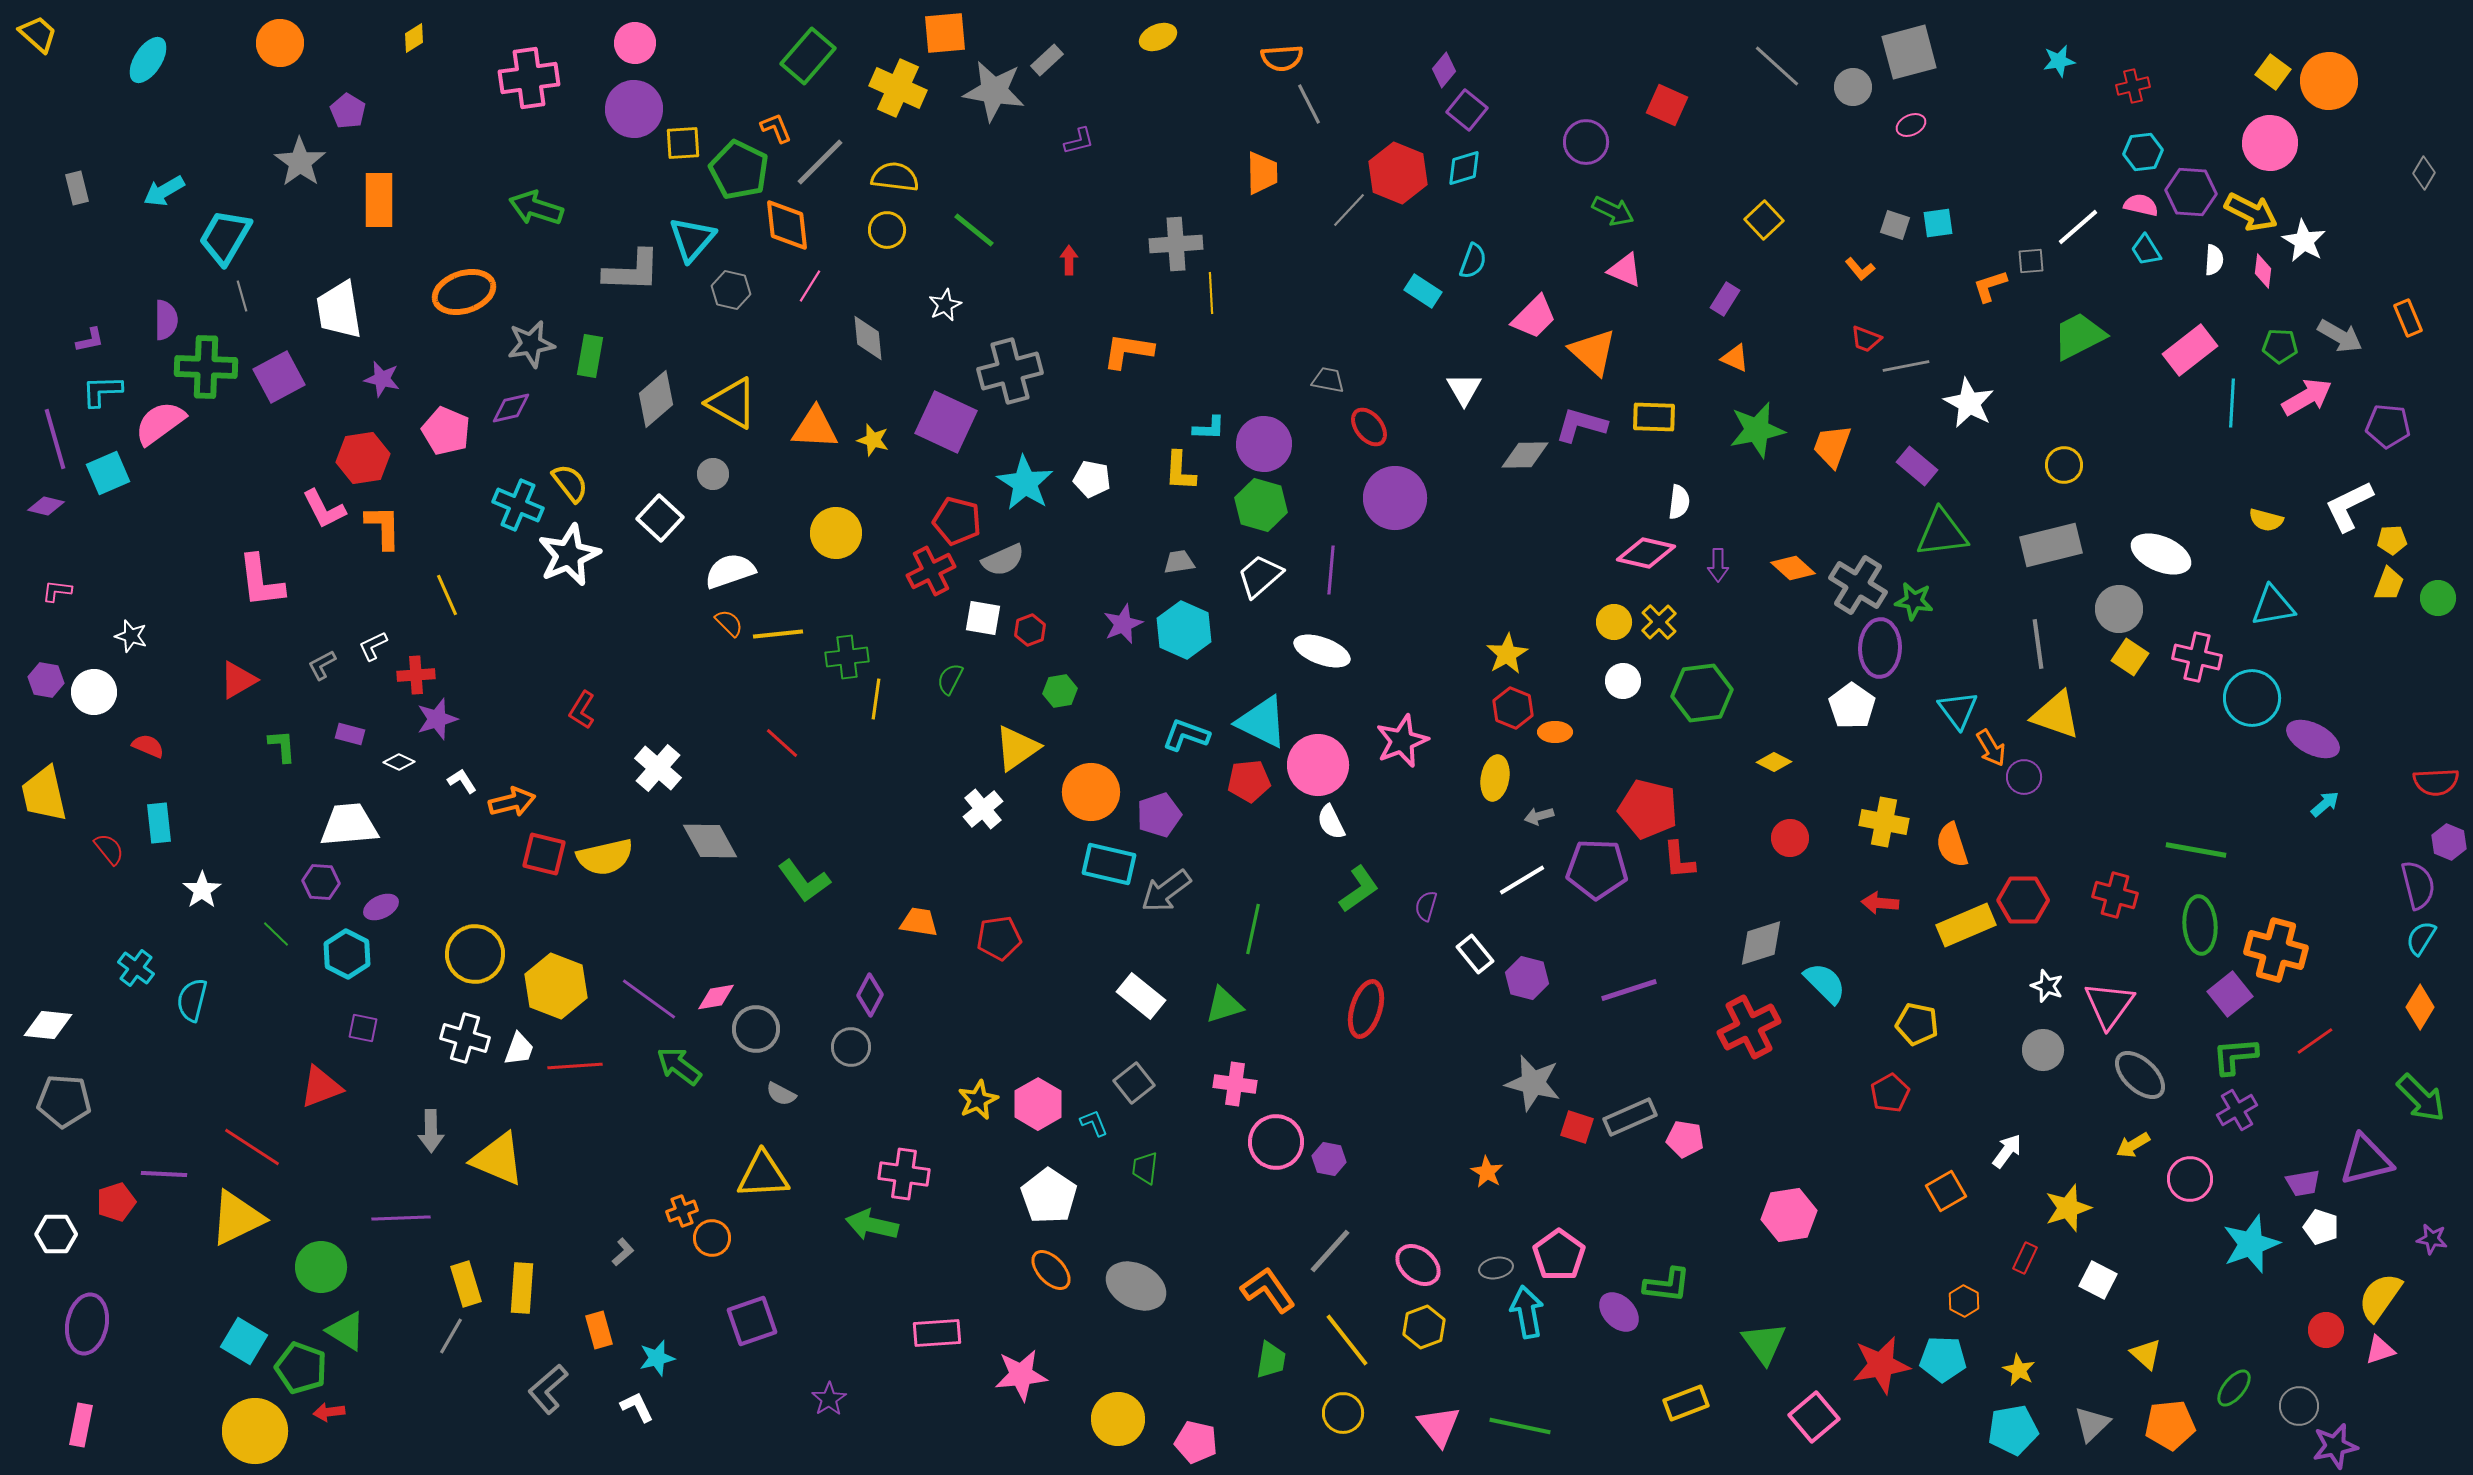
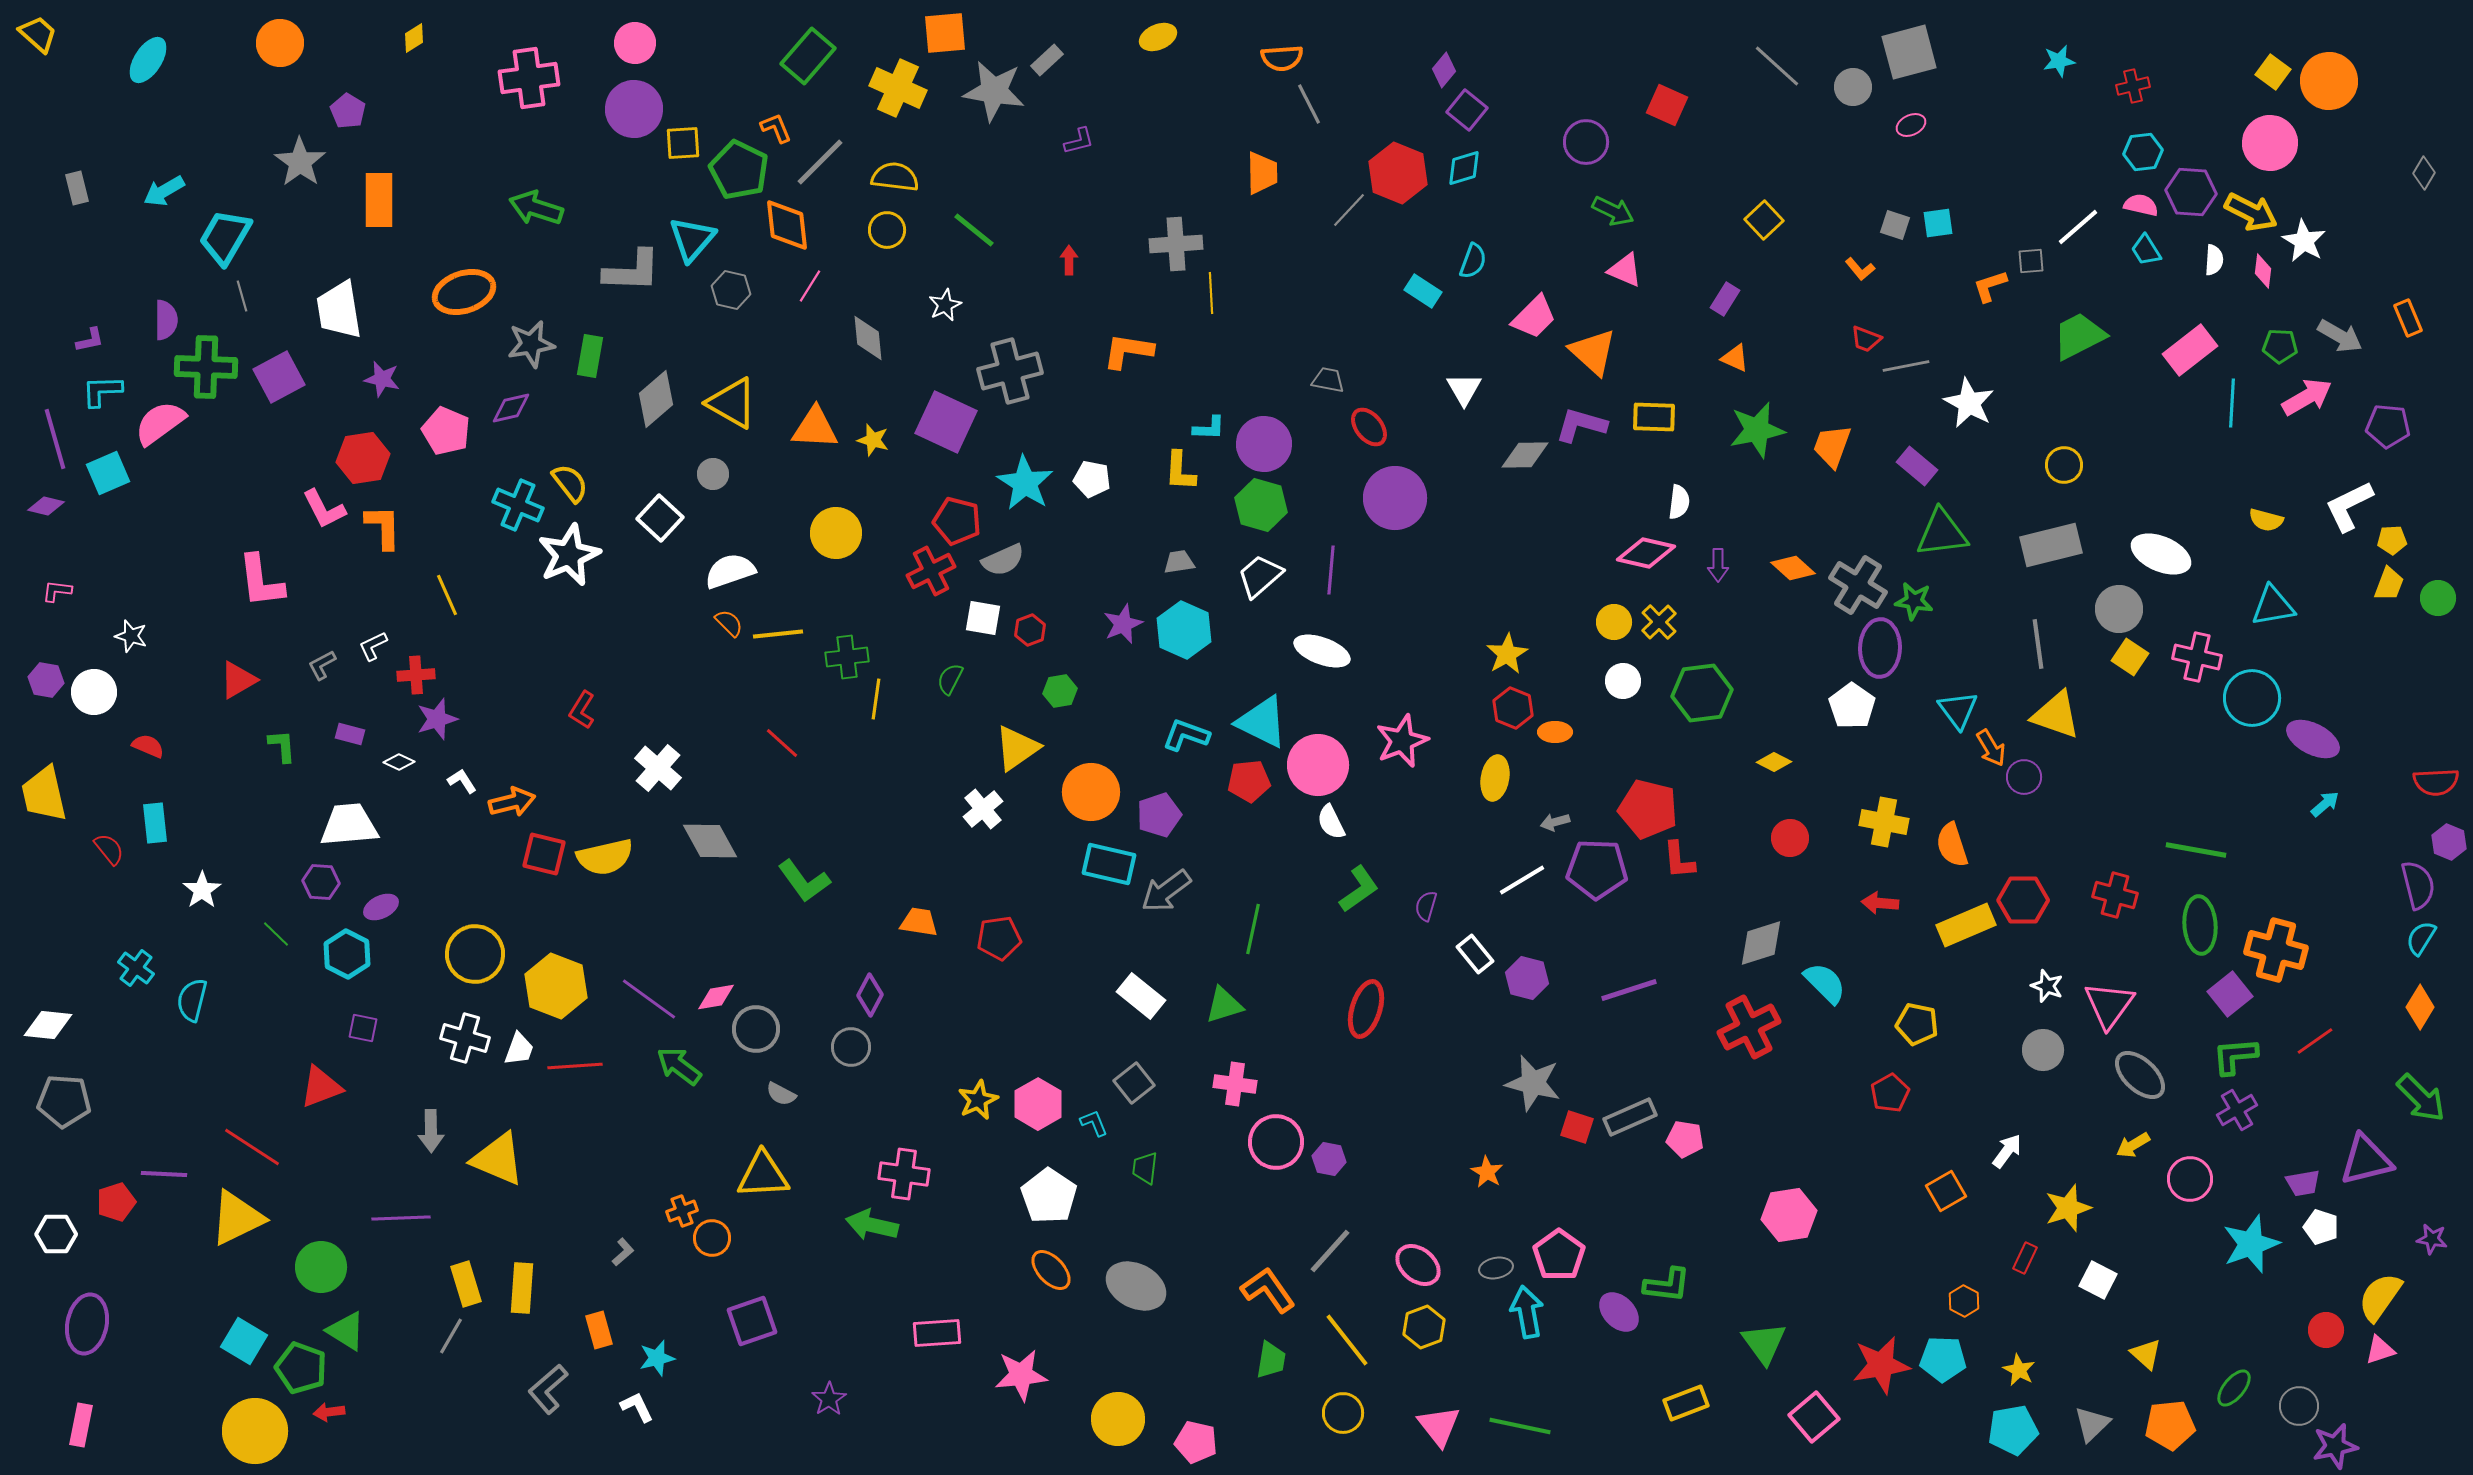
gray arrow at (1539, 816): moved 16 px right, 6 px down
cyan rectangle at (159, 823): moved 4 px left
